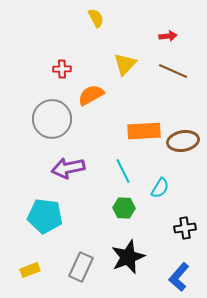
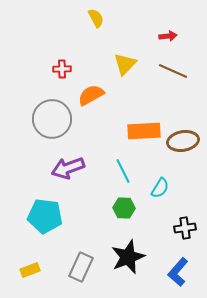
purple arrow: rotated 8 degrees counterclockwise
blue L-shape: moved 1 px left, 5 px up
